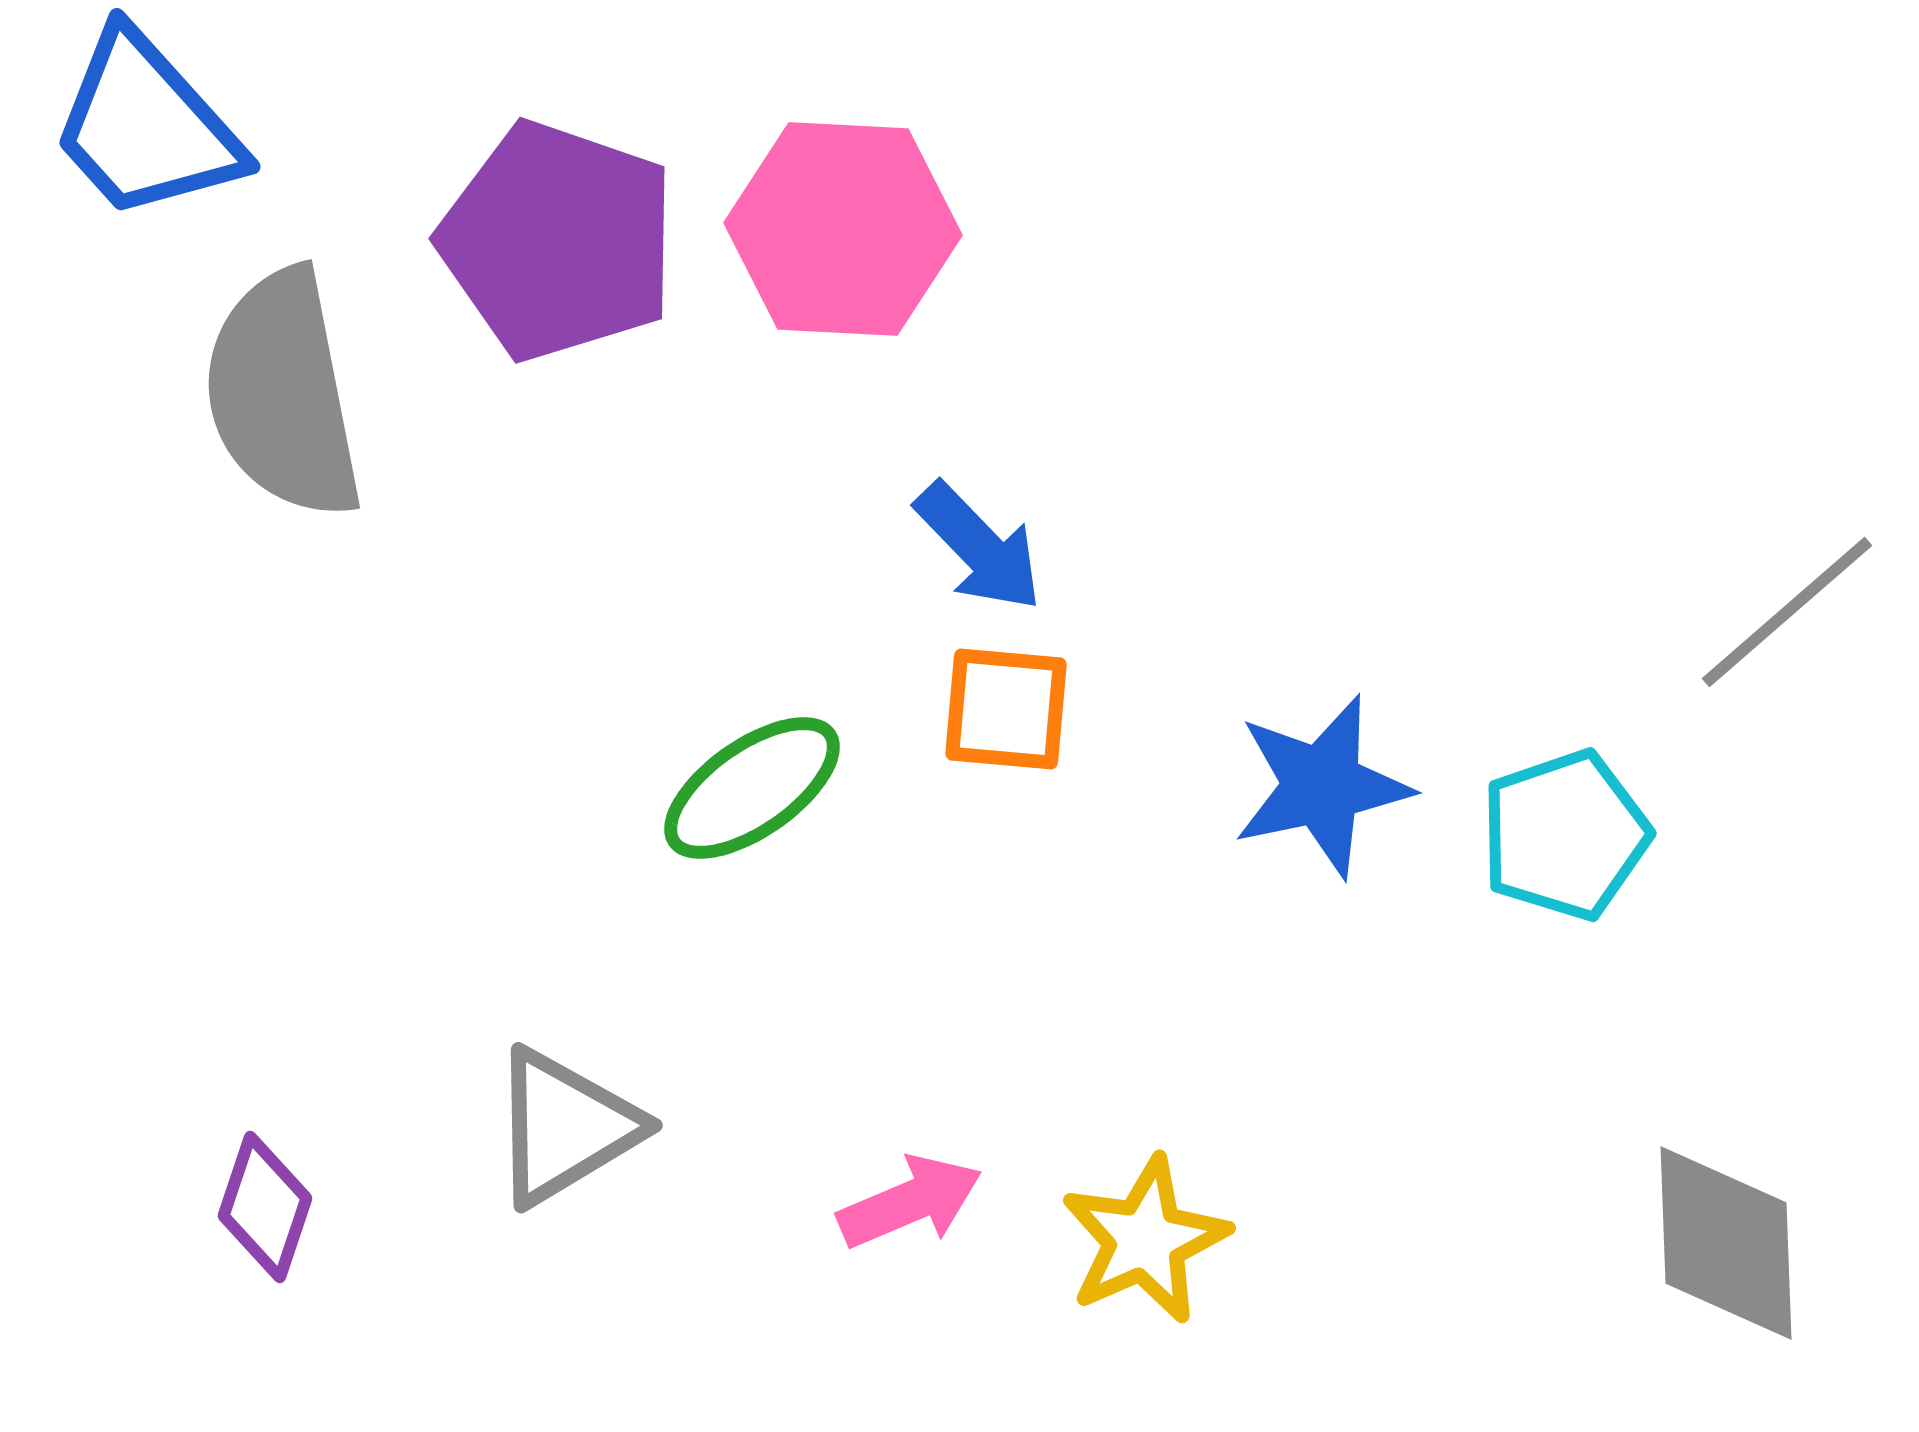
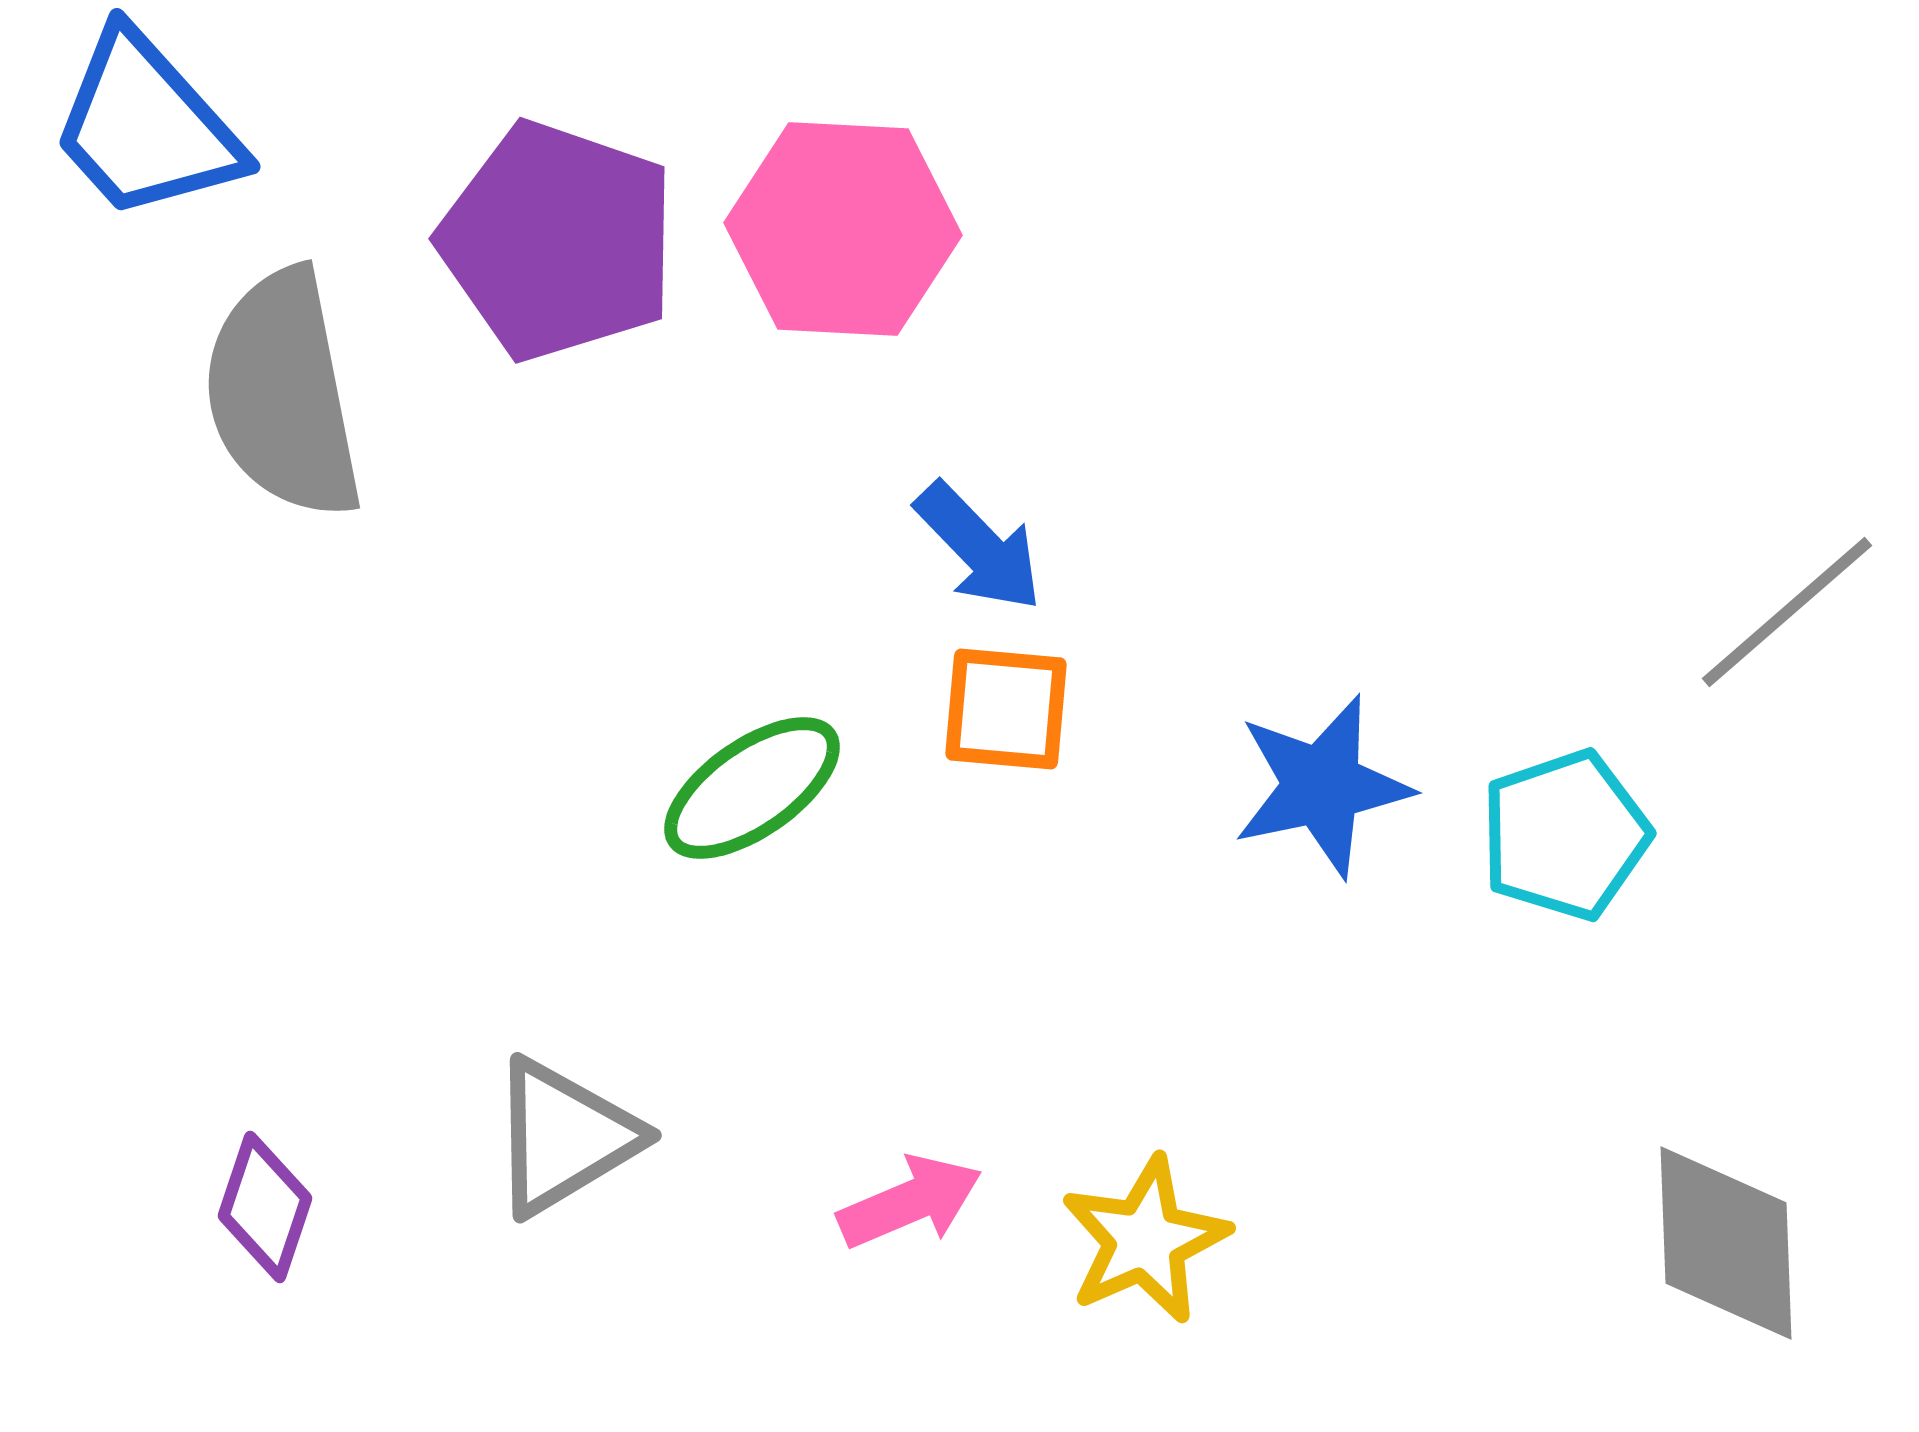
gray triangle: moved 1 px left, 10 px down
